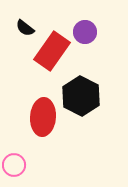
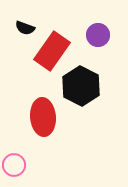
black semicircle: rotated 18 degrees counterclockwise
purple circle: moved 13 px right, 3 px down
black hexagon: moved 10 px up
red ellipse: rotated 9 degrees counterclockwise
